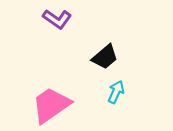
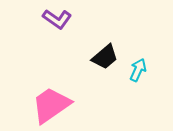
cyan arrow: moved 22 px right, 22 px up
